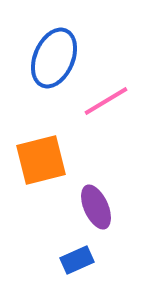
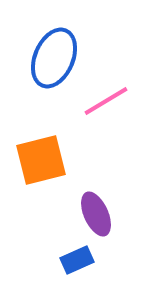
purple ellipse: moved 7 px down
